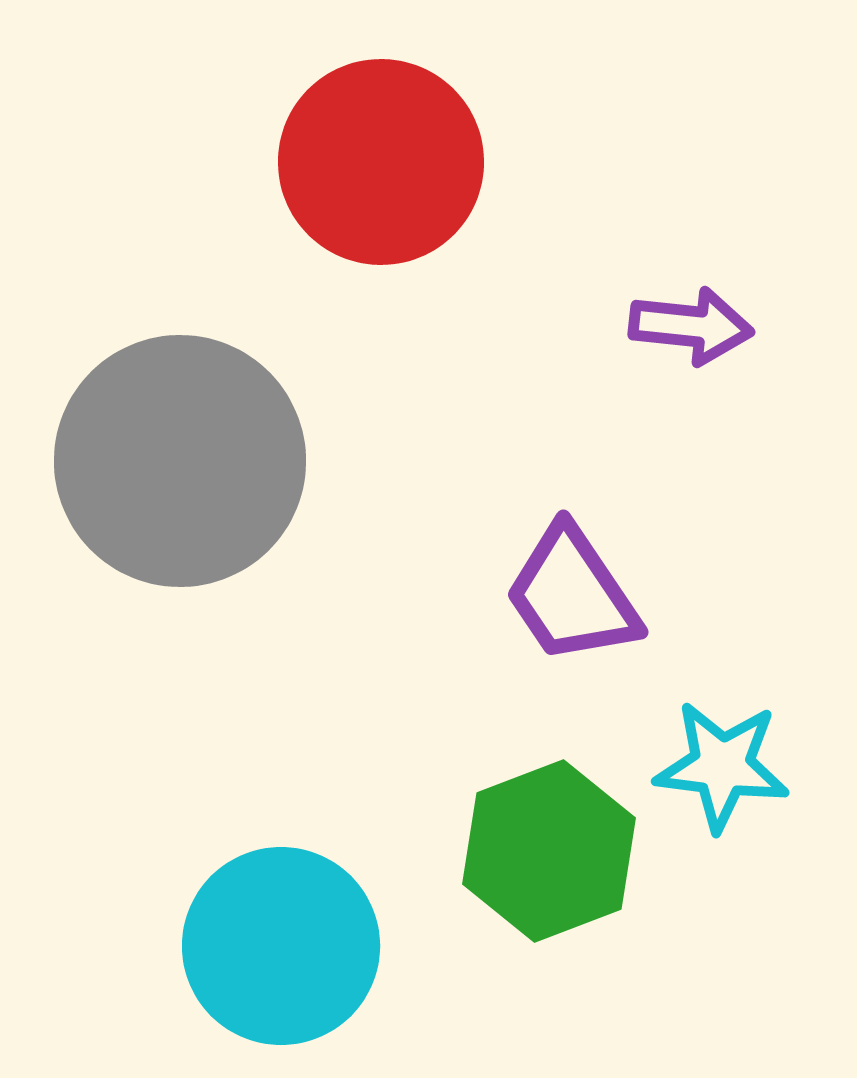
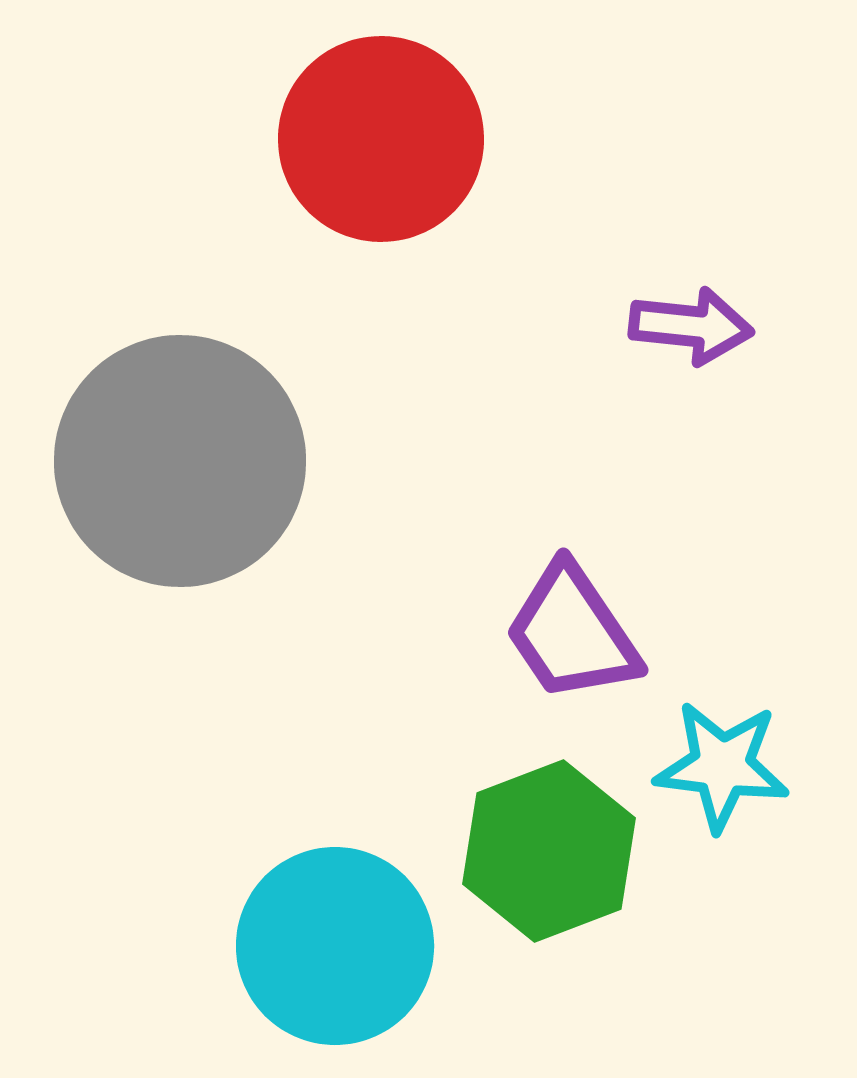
red circle: moved 23 px up
purple trapezoid: moved 38 px down
cyan circle: moved 54 px right
